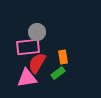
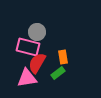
pink rectangle: rotated 20 degrees clockwise
